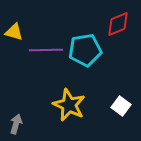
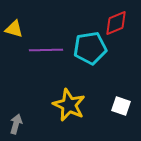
red diamond: moved 2 px left, 1 px up
yellow triangle: moved 3 px up
cyan pentagon: moved 5 px right, 2 px up
white square: rotated 18 degrees counterclockwise
